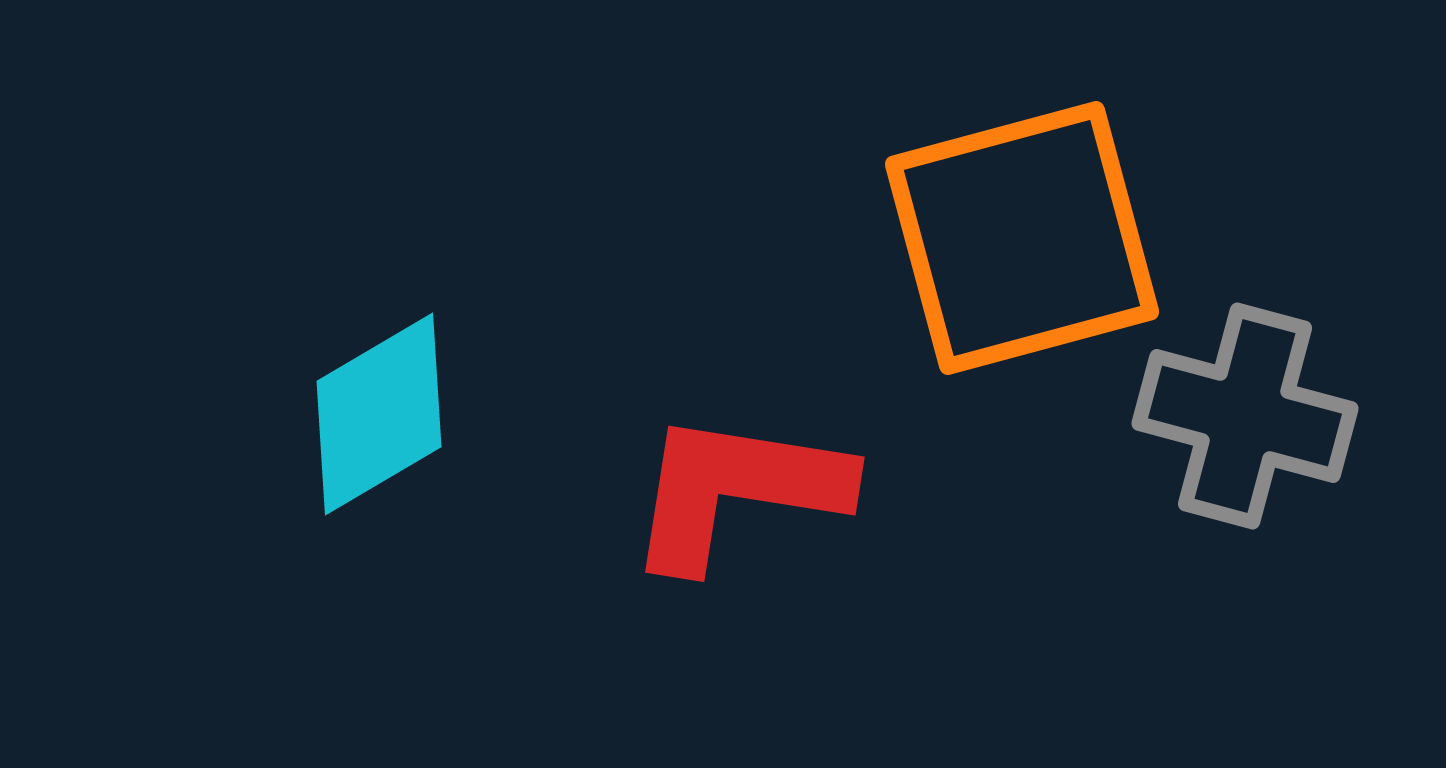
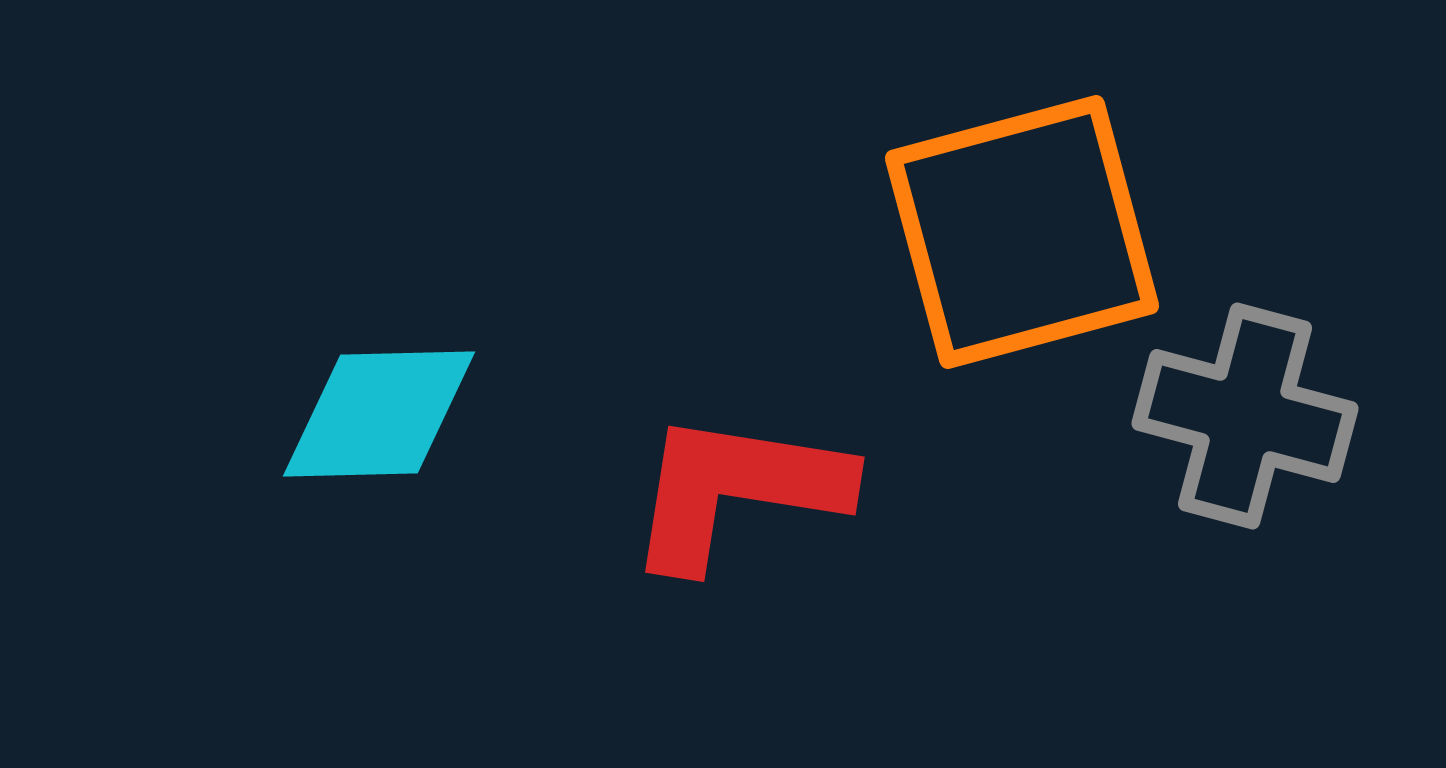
orange square: moved 6 px up
cyan diamond: rotated 29 degrees clockwise
